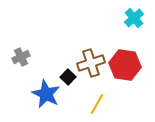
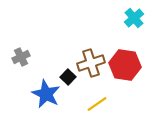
yellow line: rotated 25 degrees clockwise
